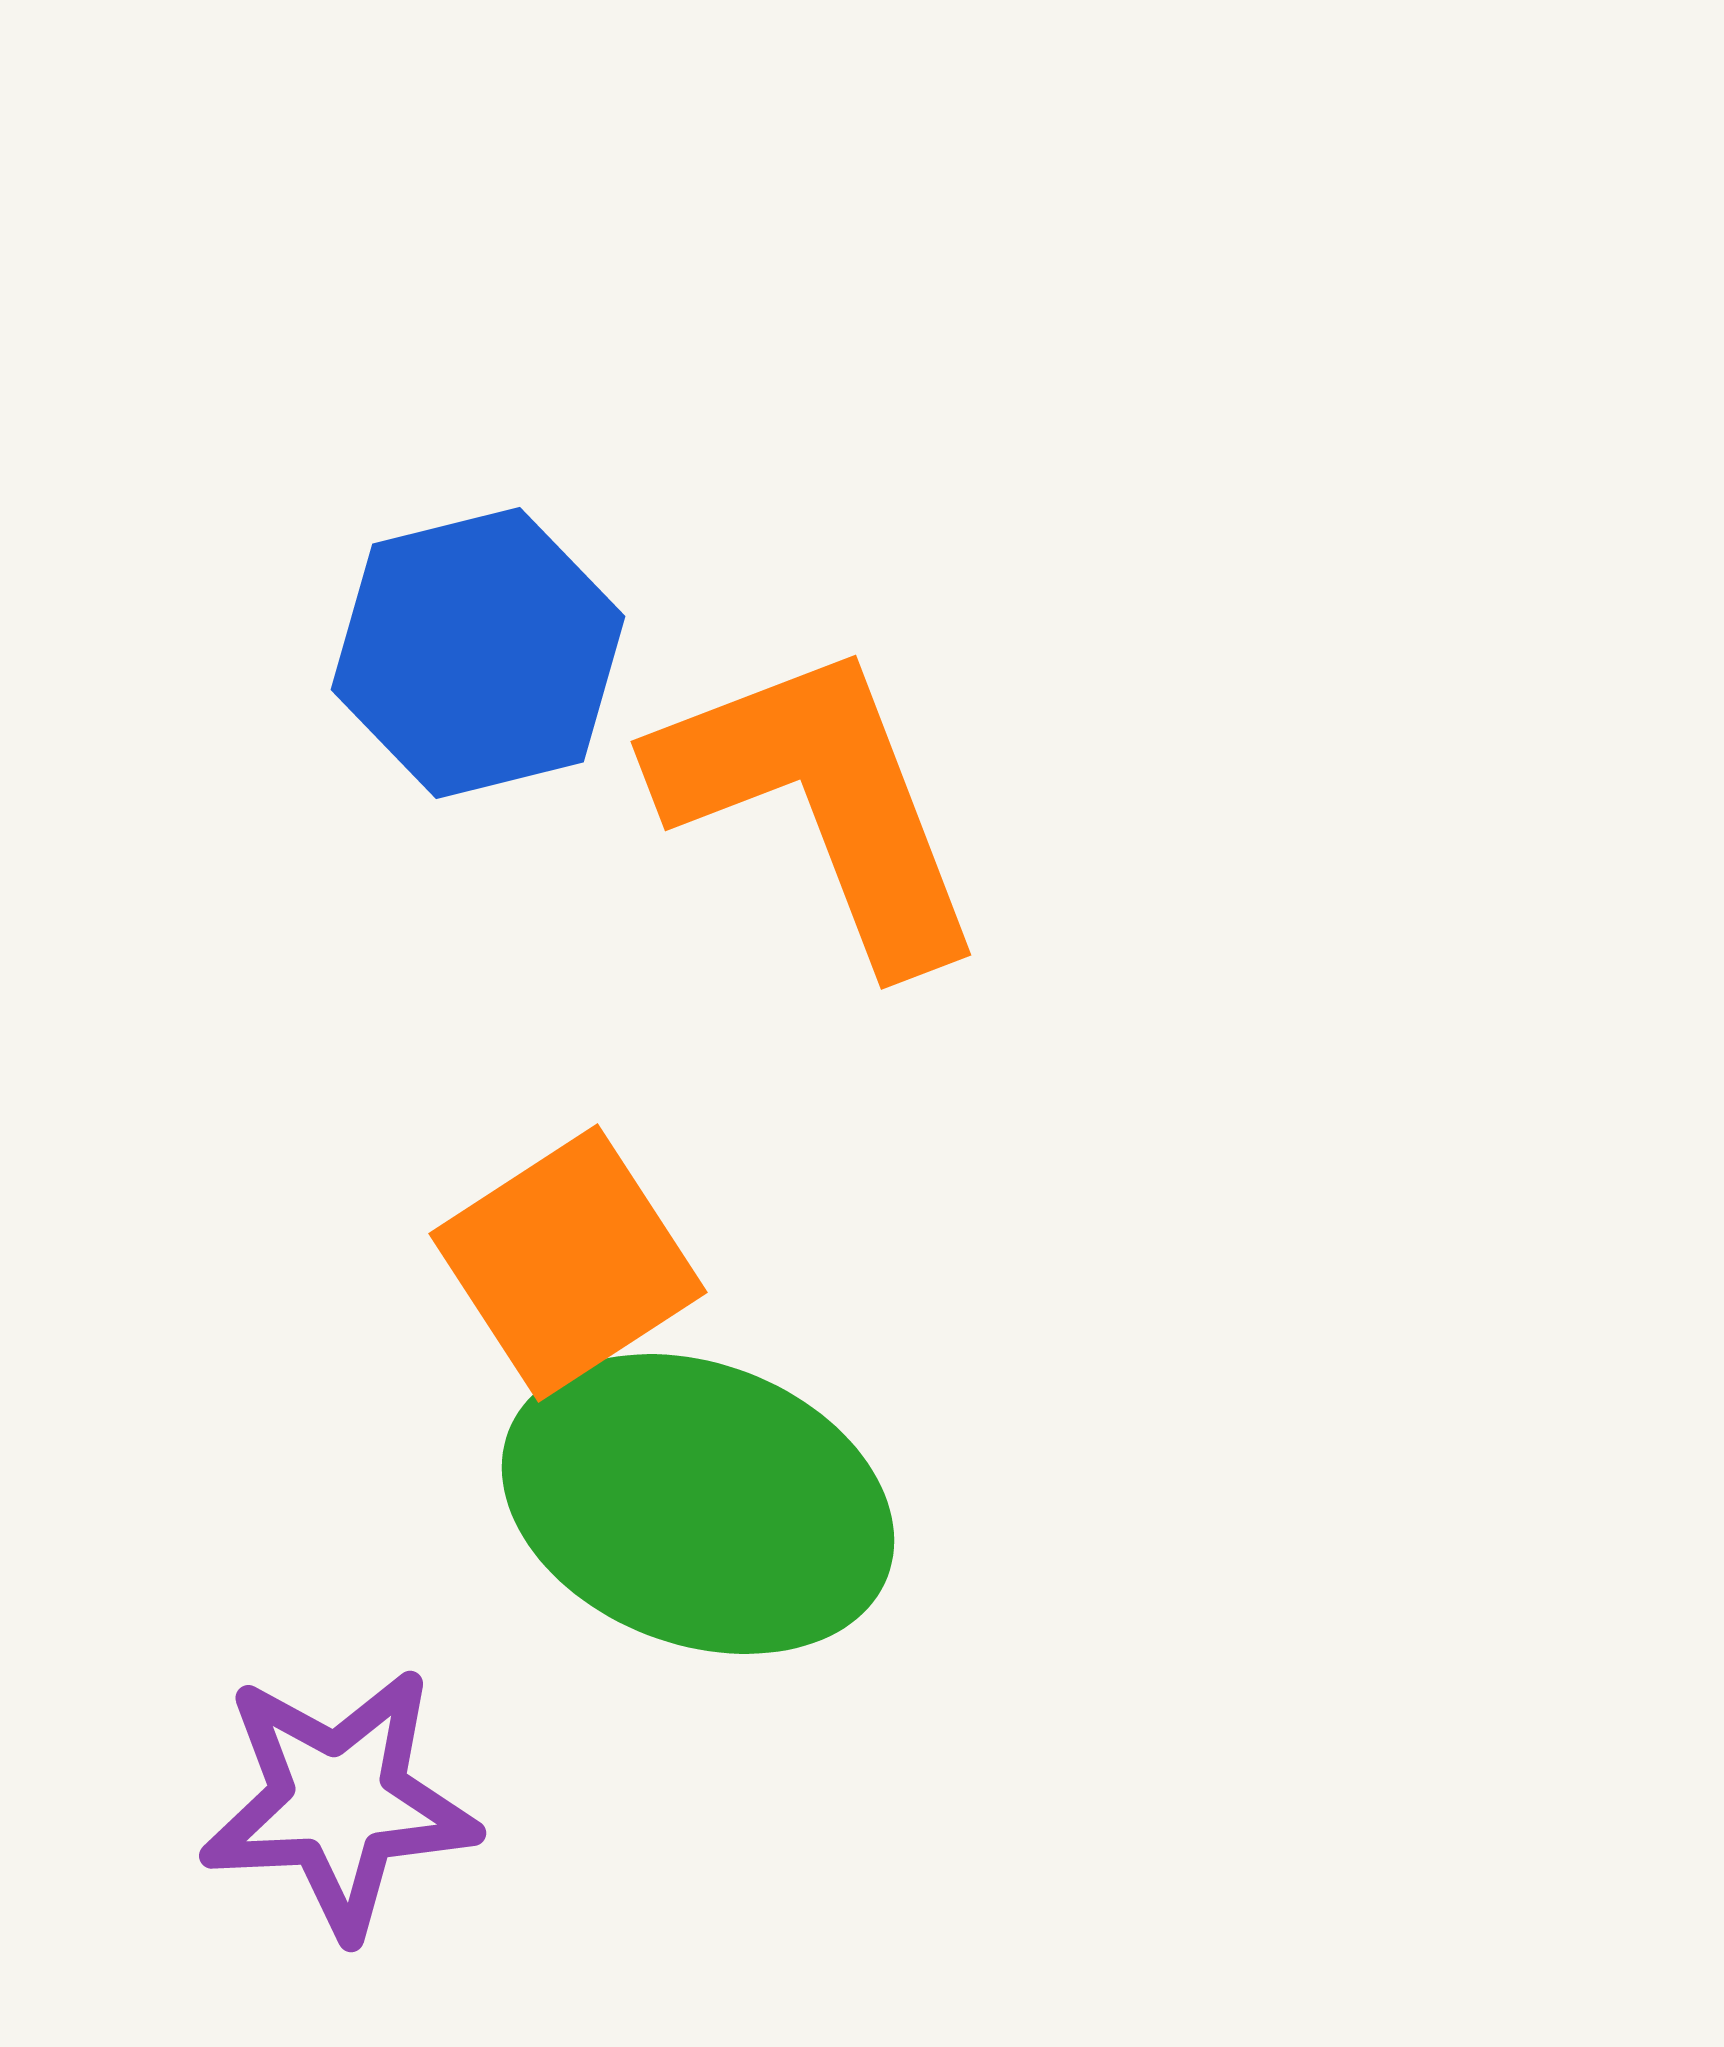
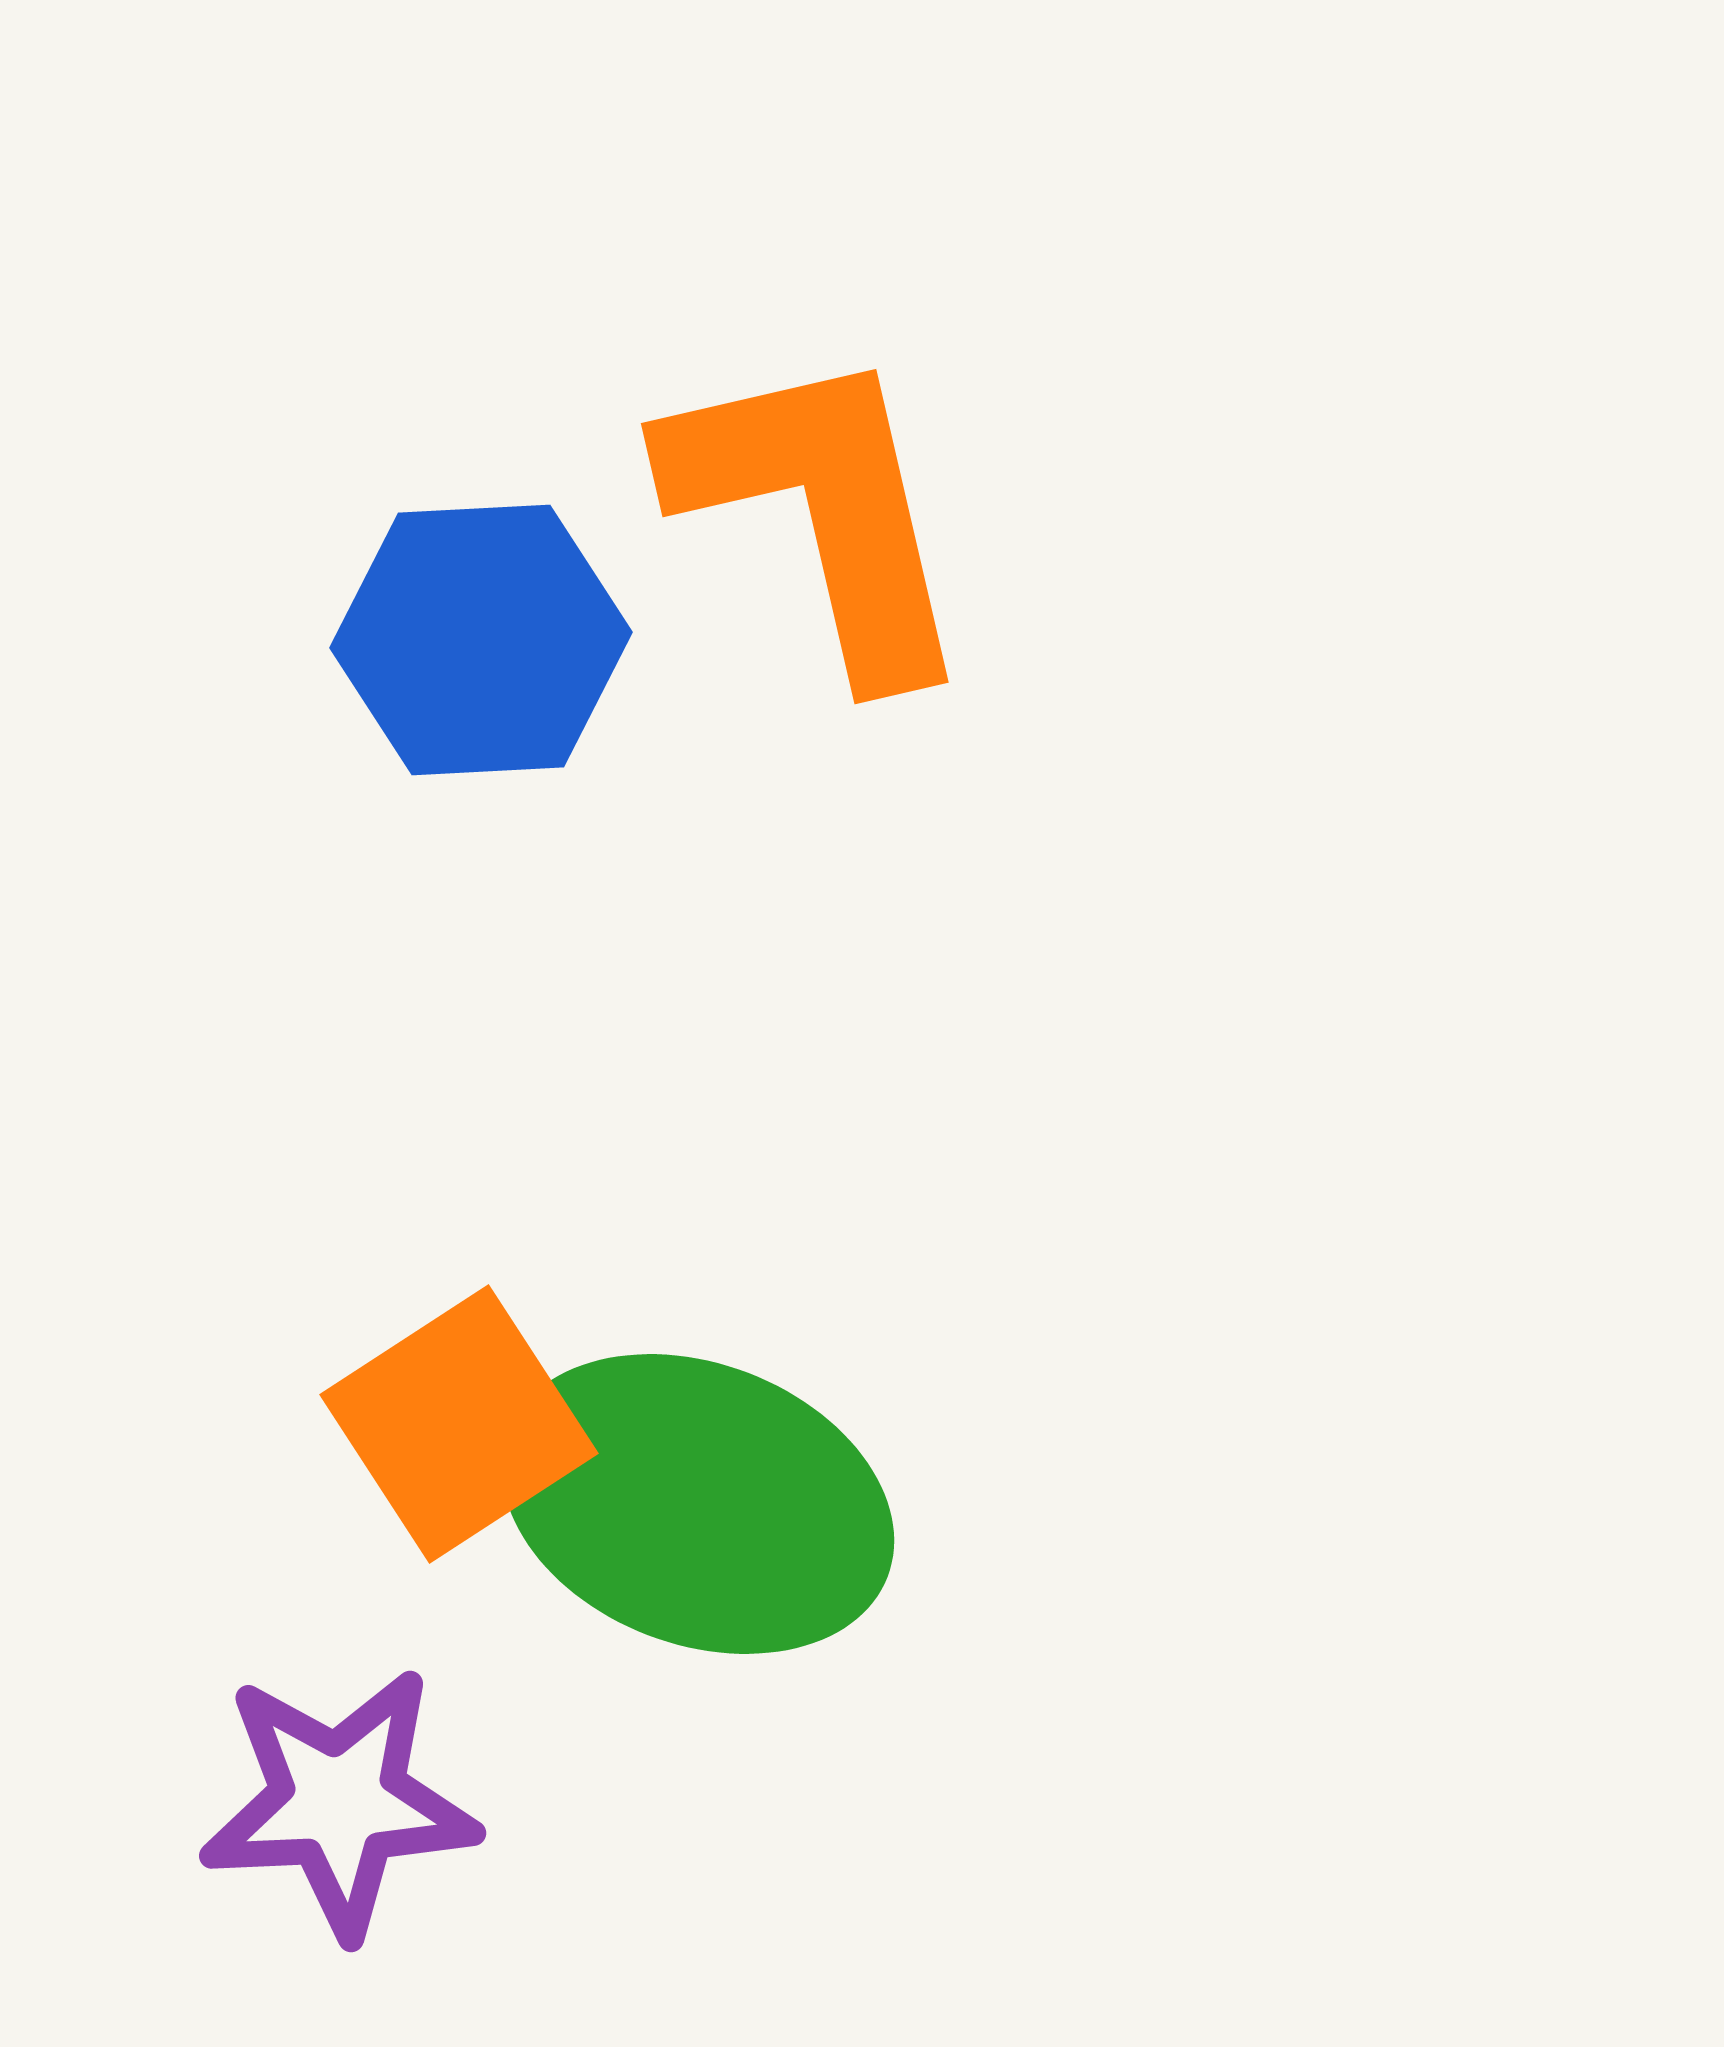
blue hexagon: moved 3 px right, 13 px up; rotated 11 degrees clockwise
orange L-shape: moved 292 px up; rotated 8 degrees clockwise
orange square: moved 109 px left, 161 px down
